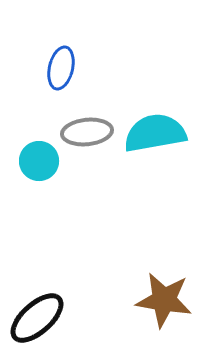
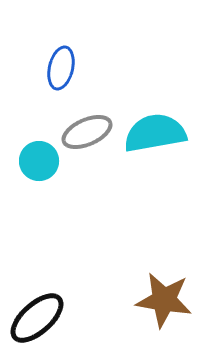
gray ellipse: rotated 18 degrees counterclockwise
